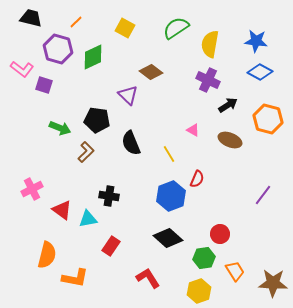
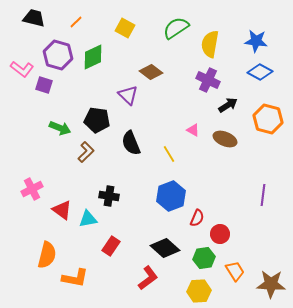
black trapezoid: moved 3 px right
purple hexagon: moved 6 px down
brown ellipse: moved 5 px left, 1 px up
red semicircle: moved 39 px down
purple line: rotated 30 degrees counterclockwise
black diamond: moved 3 px left, 10 px down
red L-shape: rotated 85 degrees clockwise
brown star: moved 2 px left, 1 px down
yellow hexagon: rotated 15 degrees clockwise
